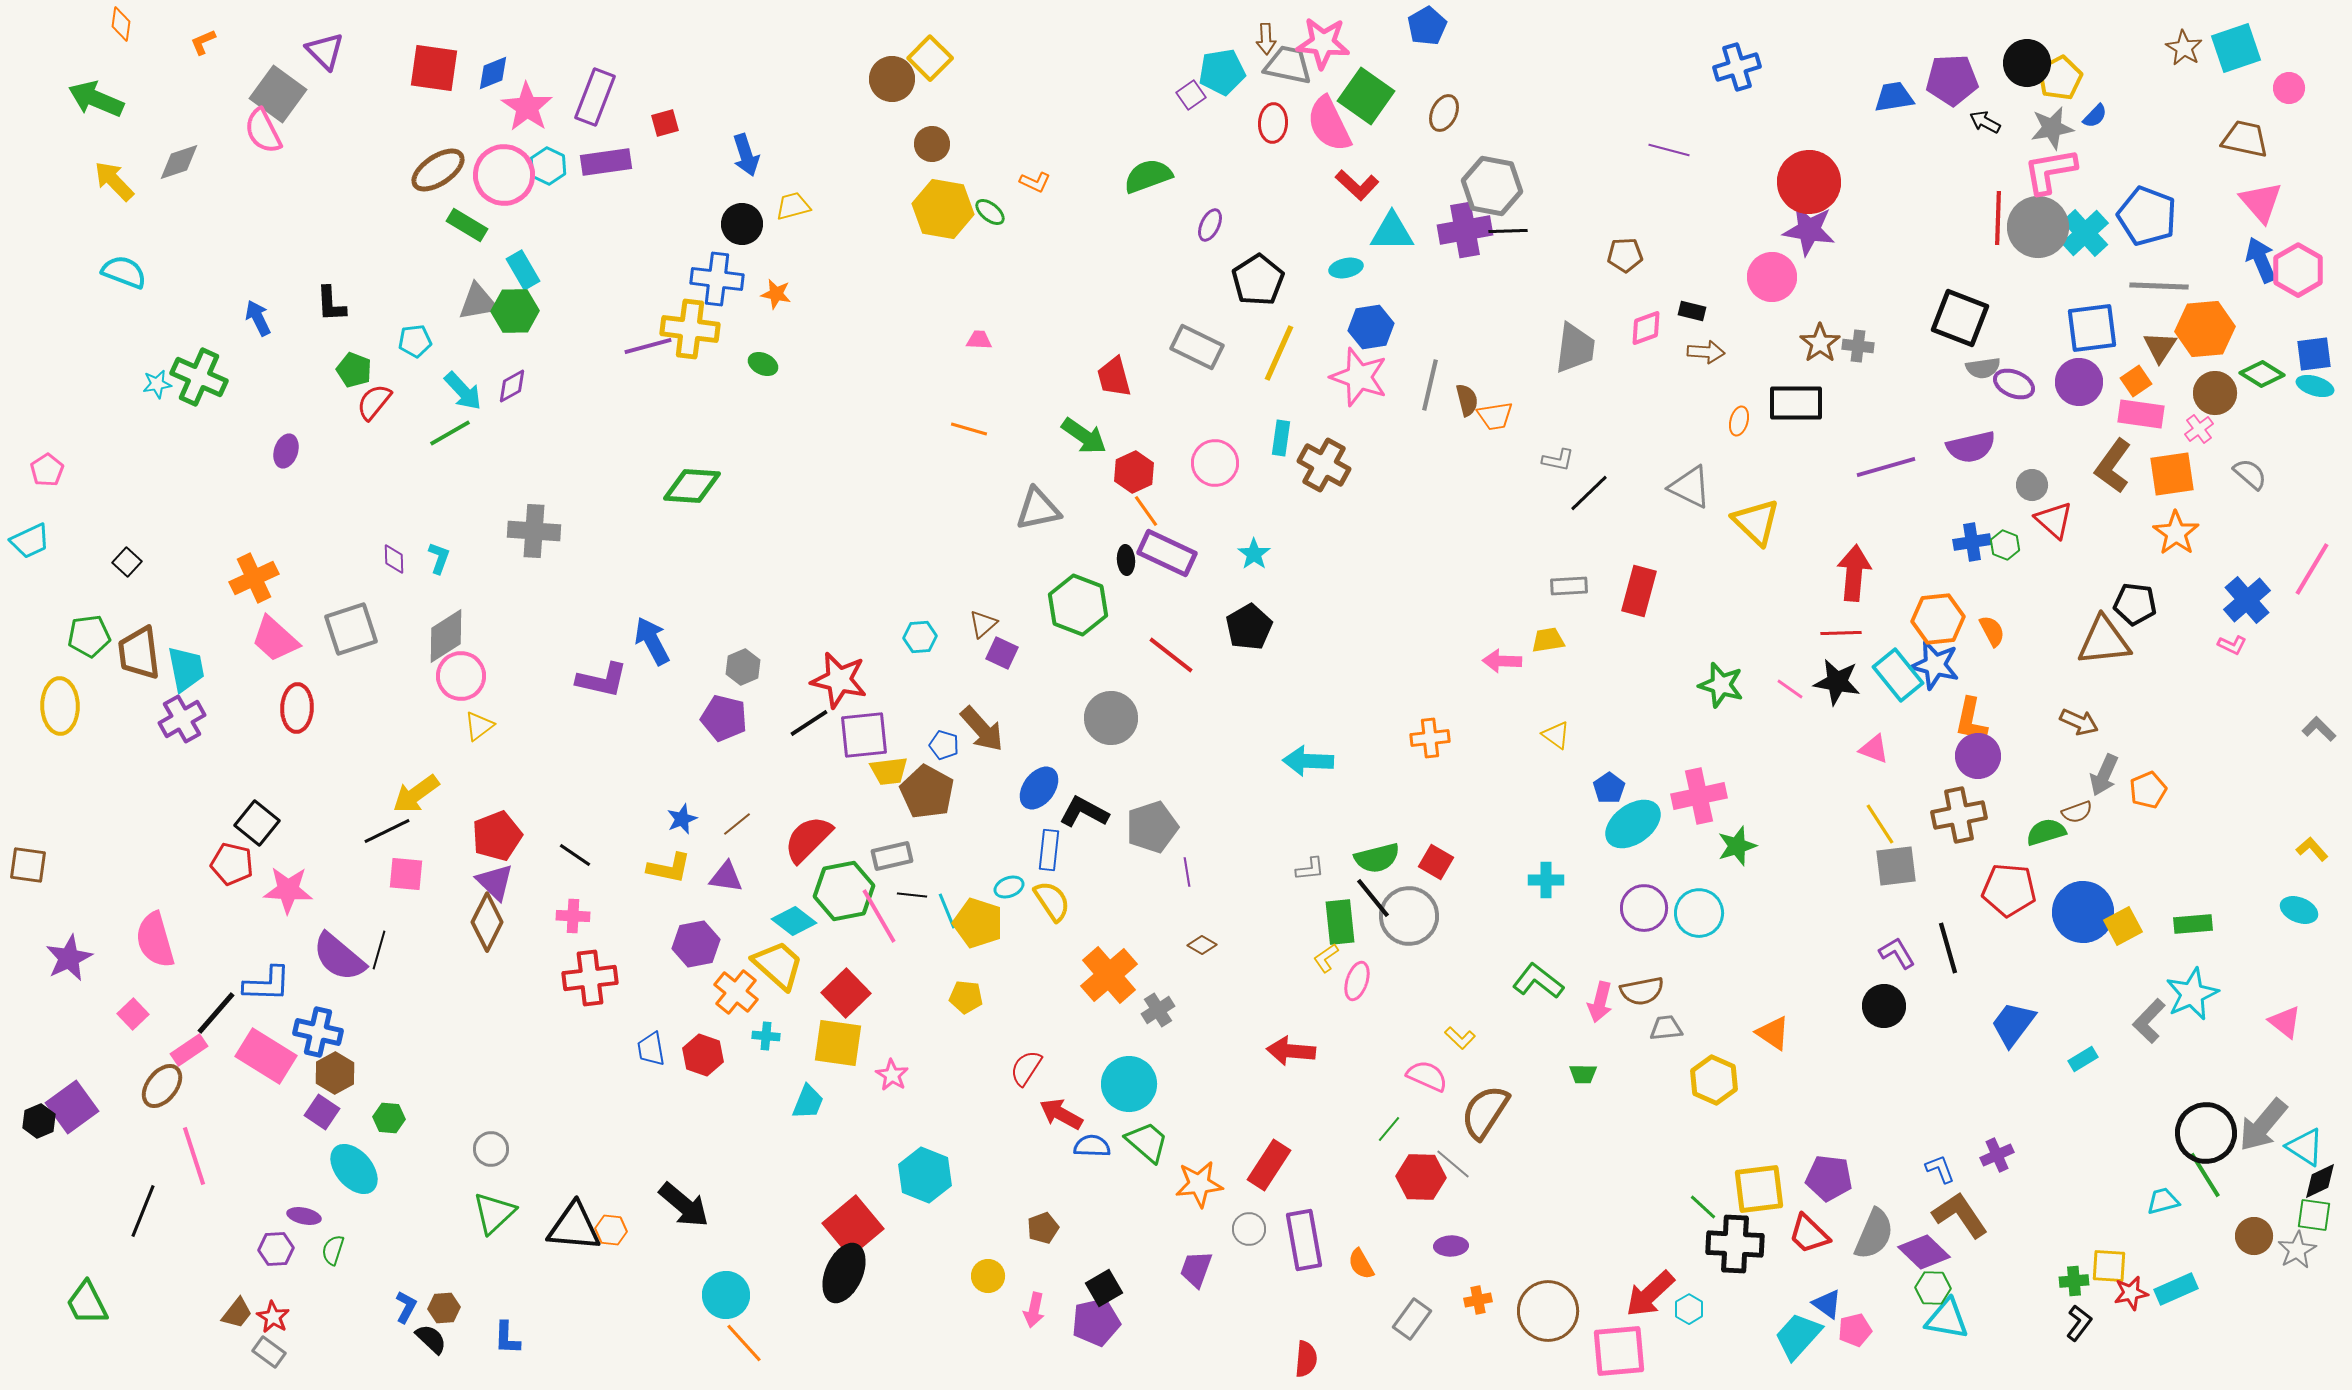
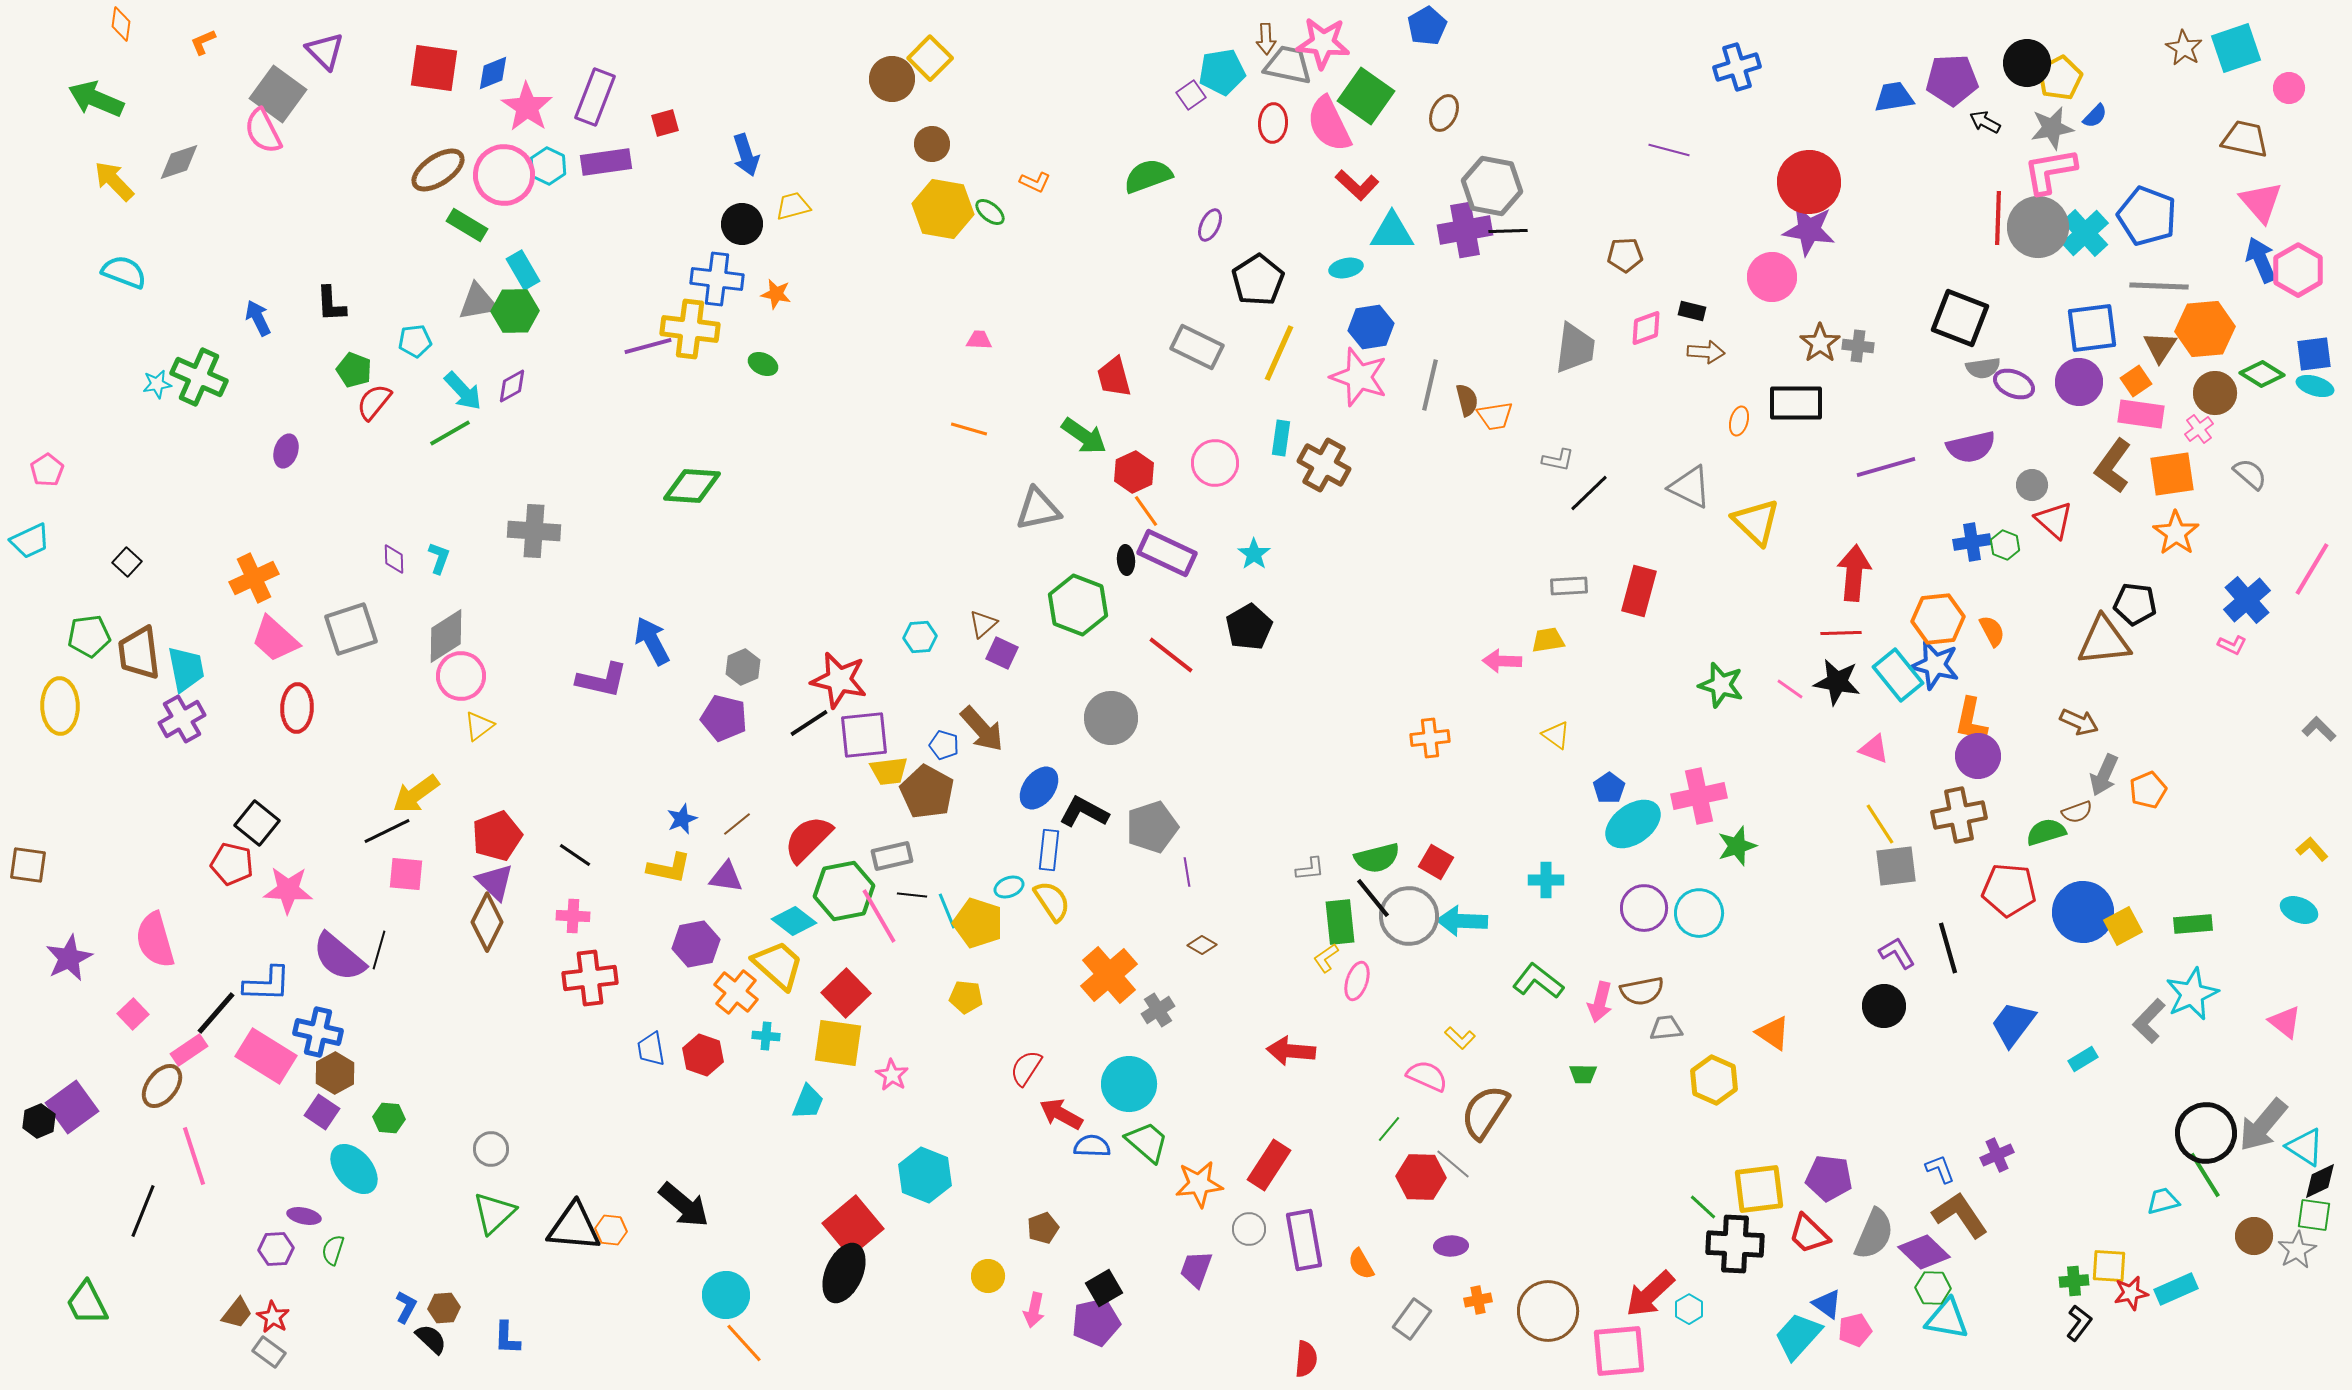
cyan arrow at (1308, 761): moved 154 px right, 160 px down
